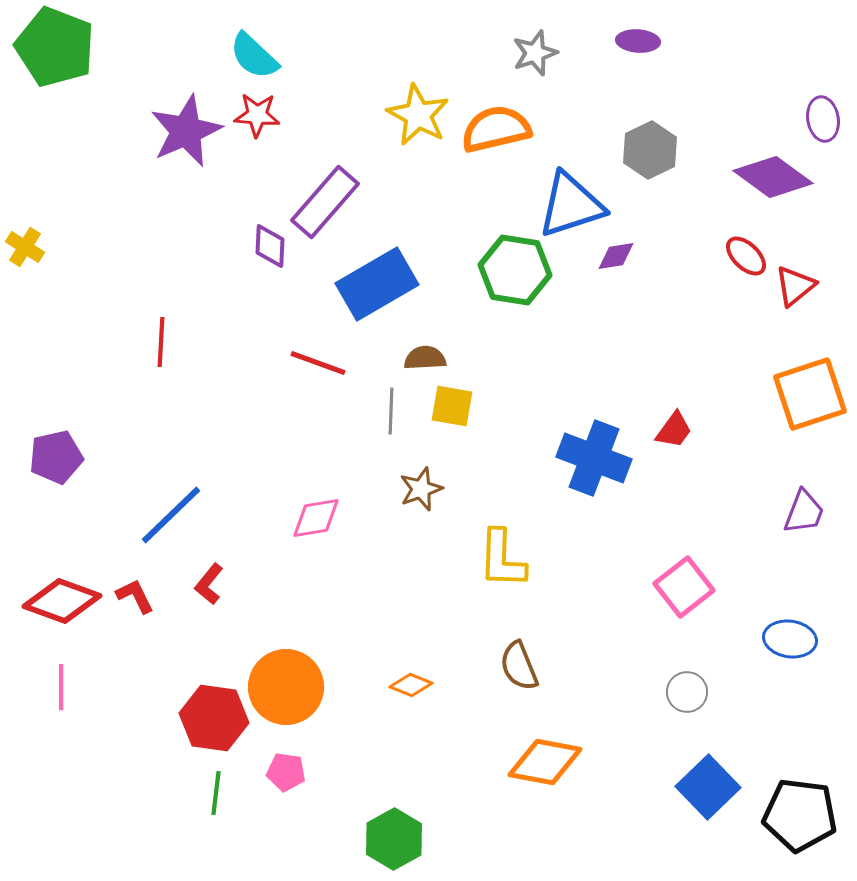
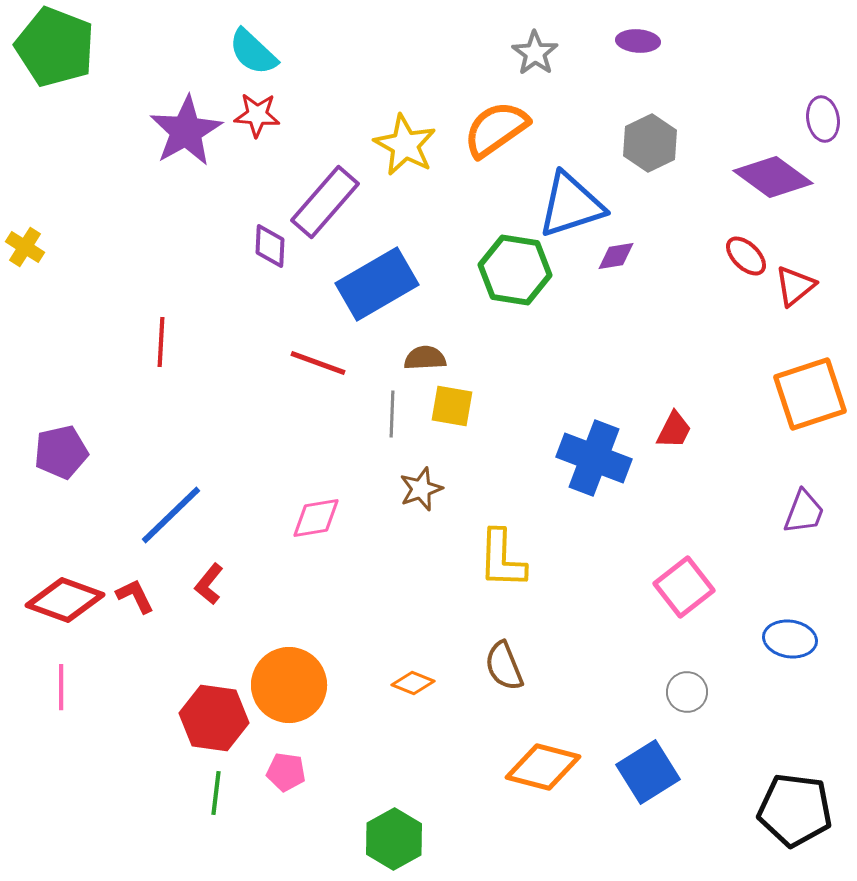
gray star at (535, 53): rotated 18 degrees counterclockwise
cyan semicircle at (254, 56): moved 1 px left, 4 px up
yellow star at (418, 115): moved 13 px left, 30 px down
orange semicircle at (496, 129): rotated 22 degrees counterclockwise
purple star at (186, 131): rotated 6 degrees counterclockwise
gray hexagon at (650, 150): moved 7 px up
gray line at (391, 411): moved 1 px right, 3 px down
red trapezoid at (674, 430): rotated 9 degrees counterclockwise
purple pentagon at (56, 457): moved 5 px right, 5 px up
red diamond at (62, 601): moved 3 px right, 1 px up
brown semicircle at (519, 666): moved 15 px left
orange diamond at (411, 685): moved 2 px right, 2 px up
orange circle at (286, 687): moved 3 px right, 2 px up
orange diamond at (545, 762): moved 2 px left, 5 px down; rotated 4 degrees clockwise
blue square at (708, 787): moved 60 px left, 15 px up; rotated 12 degrees clockwise
black pentagon at (800, 815): moved 5 px left, 5 px up
